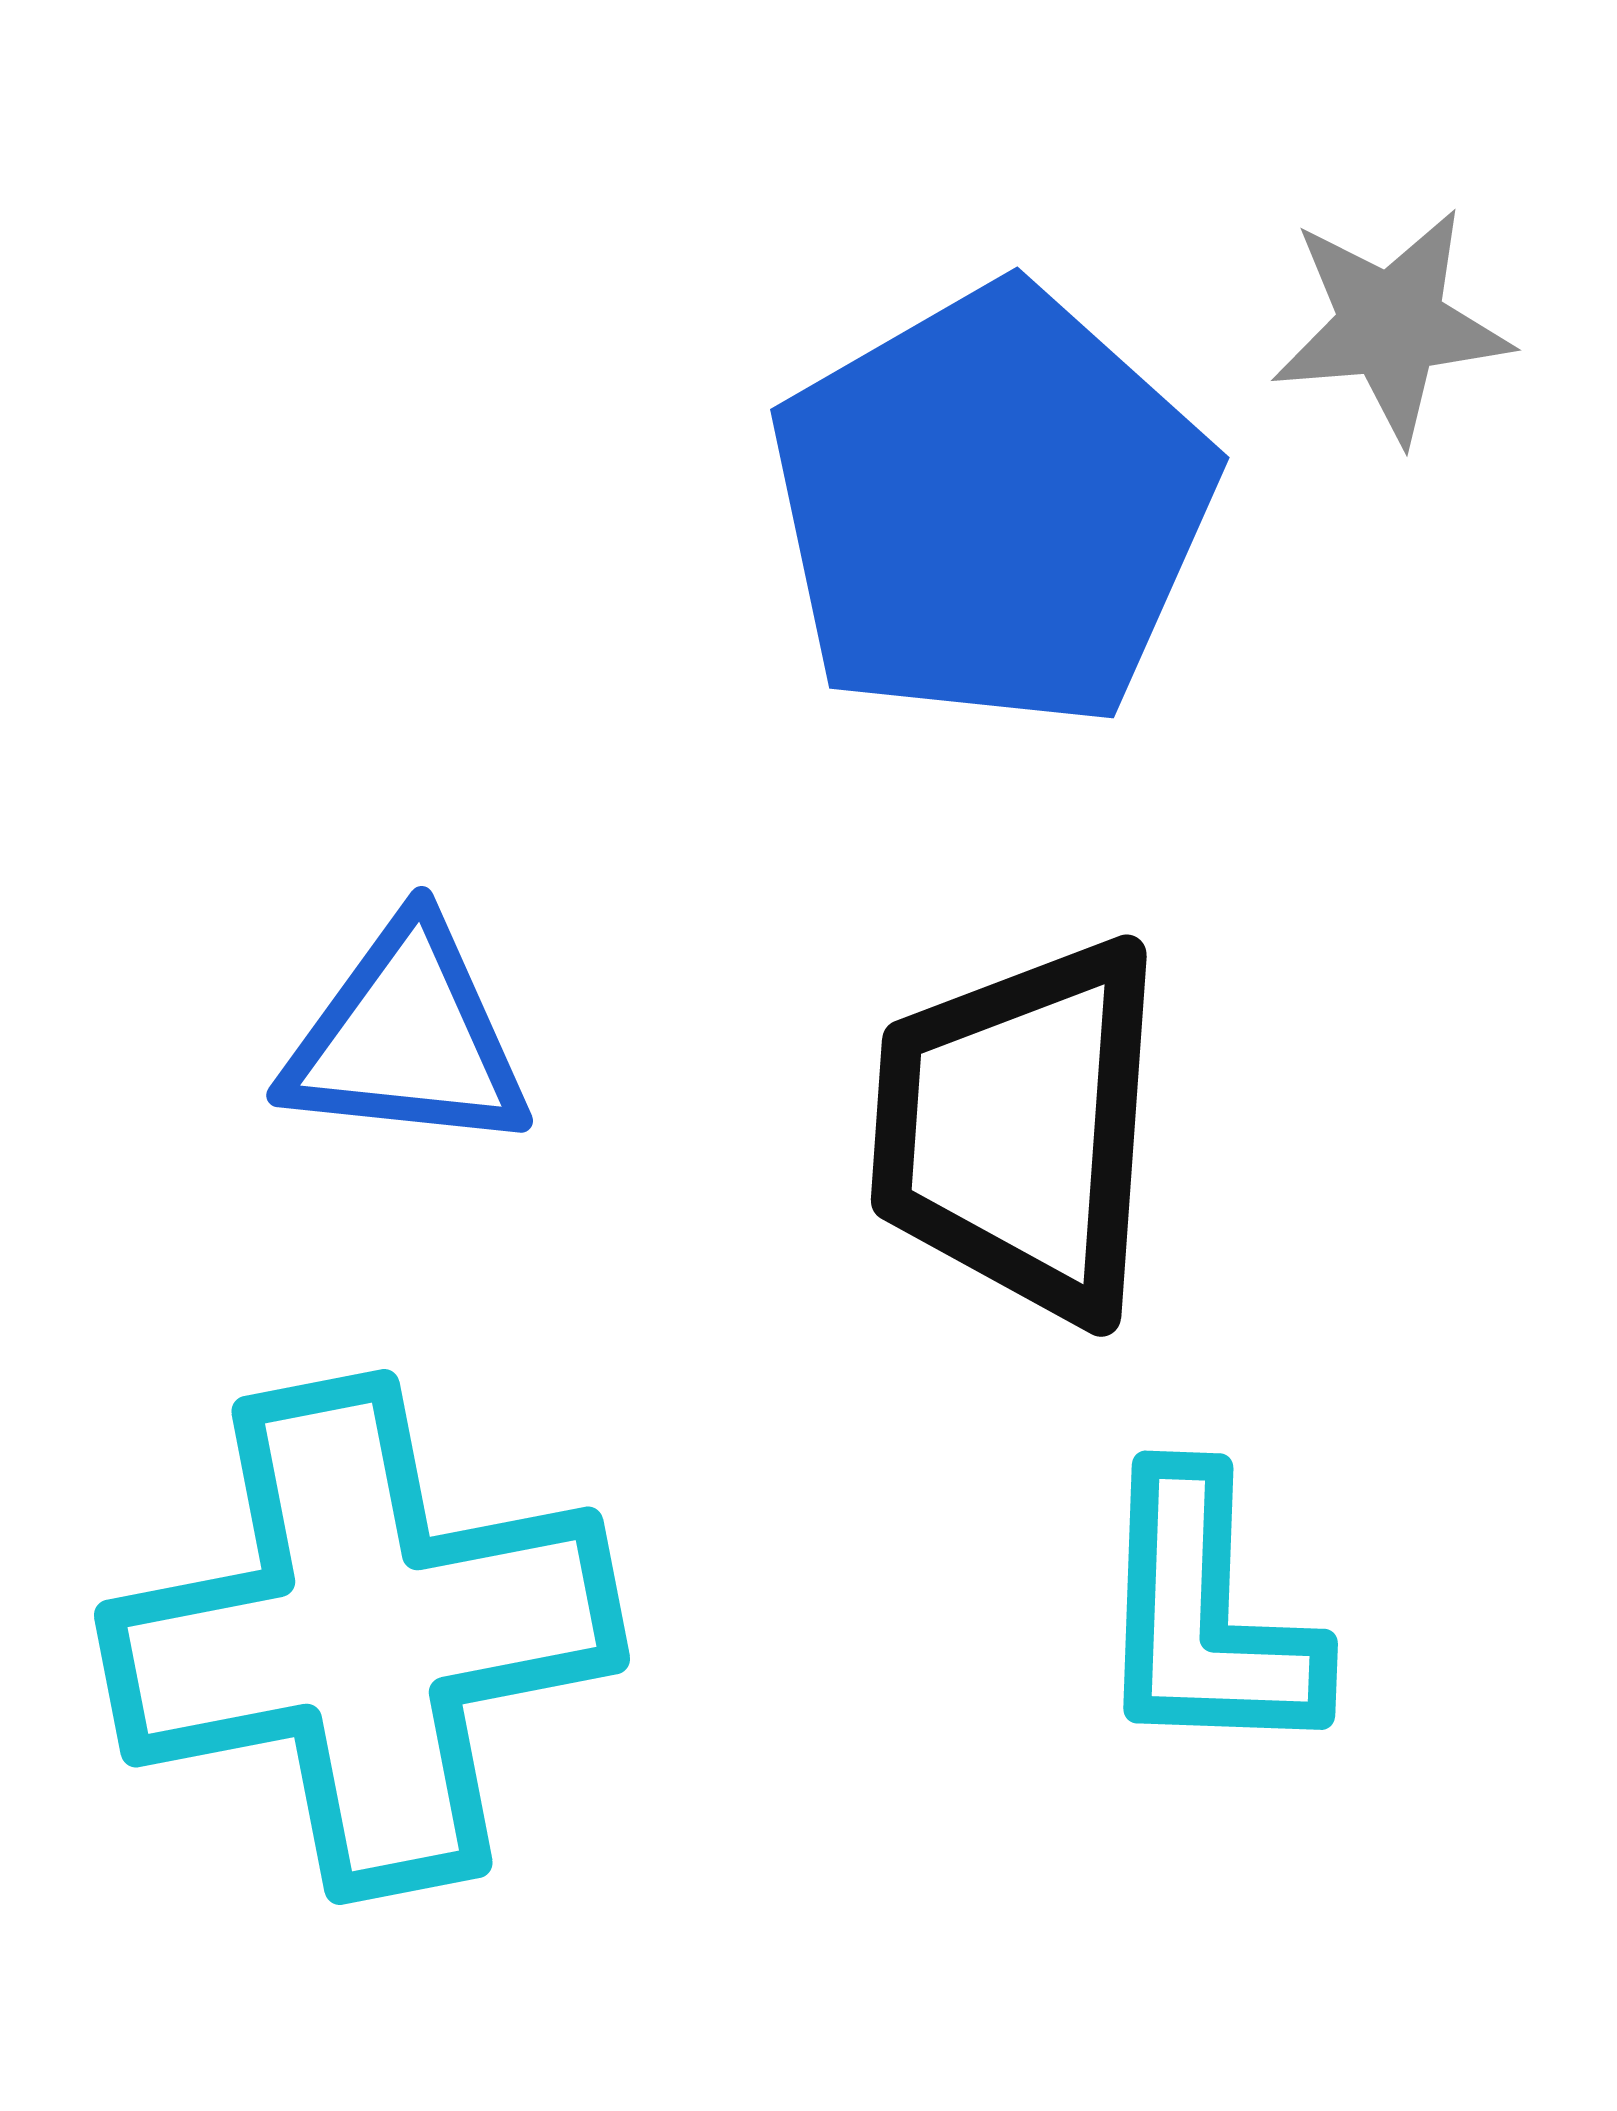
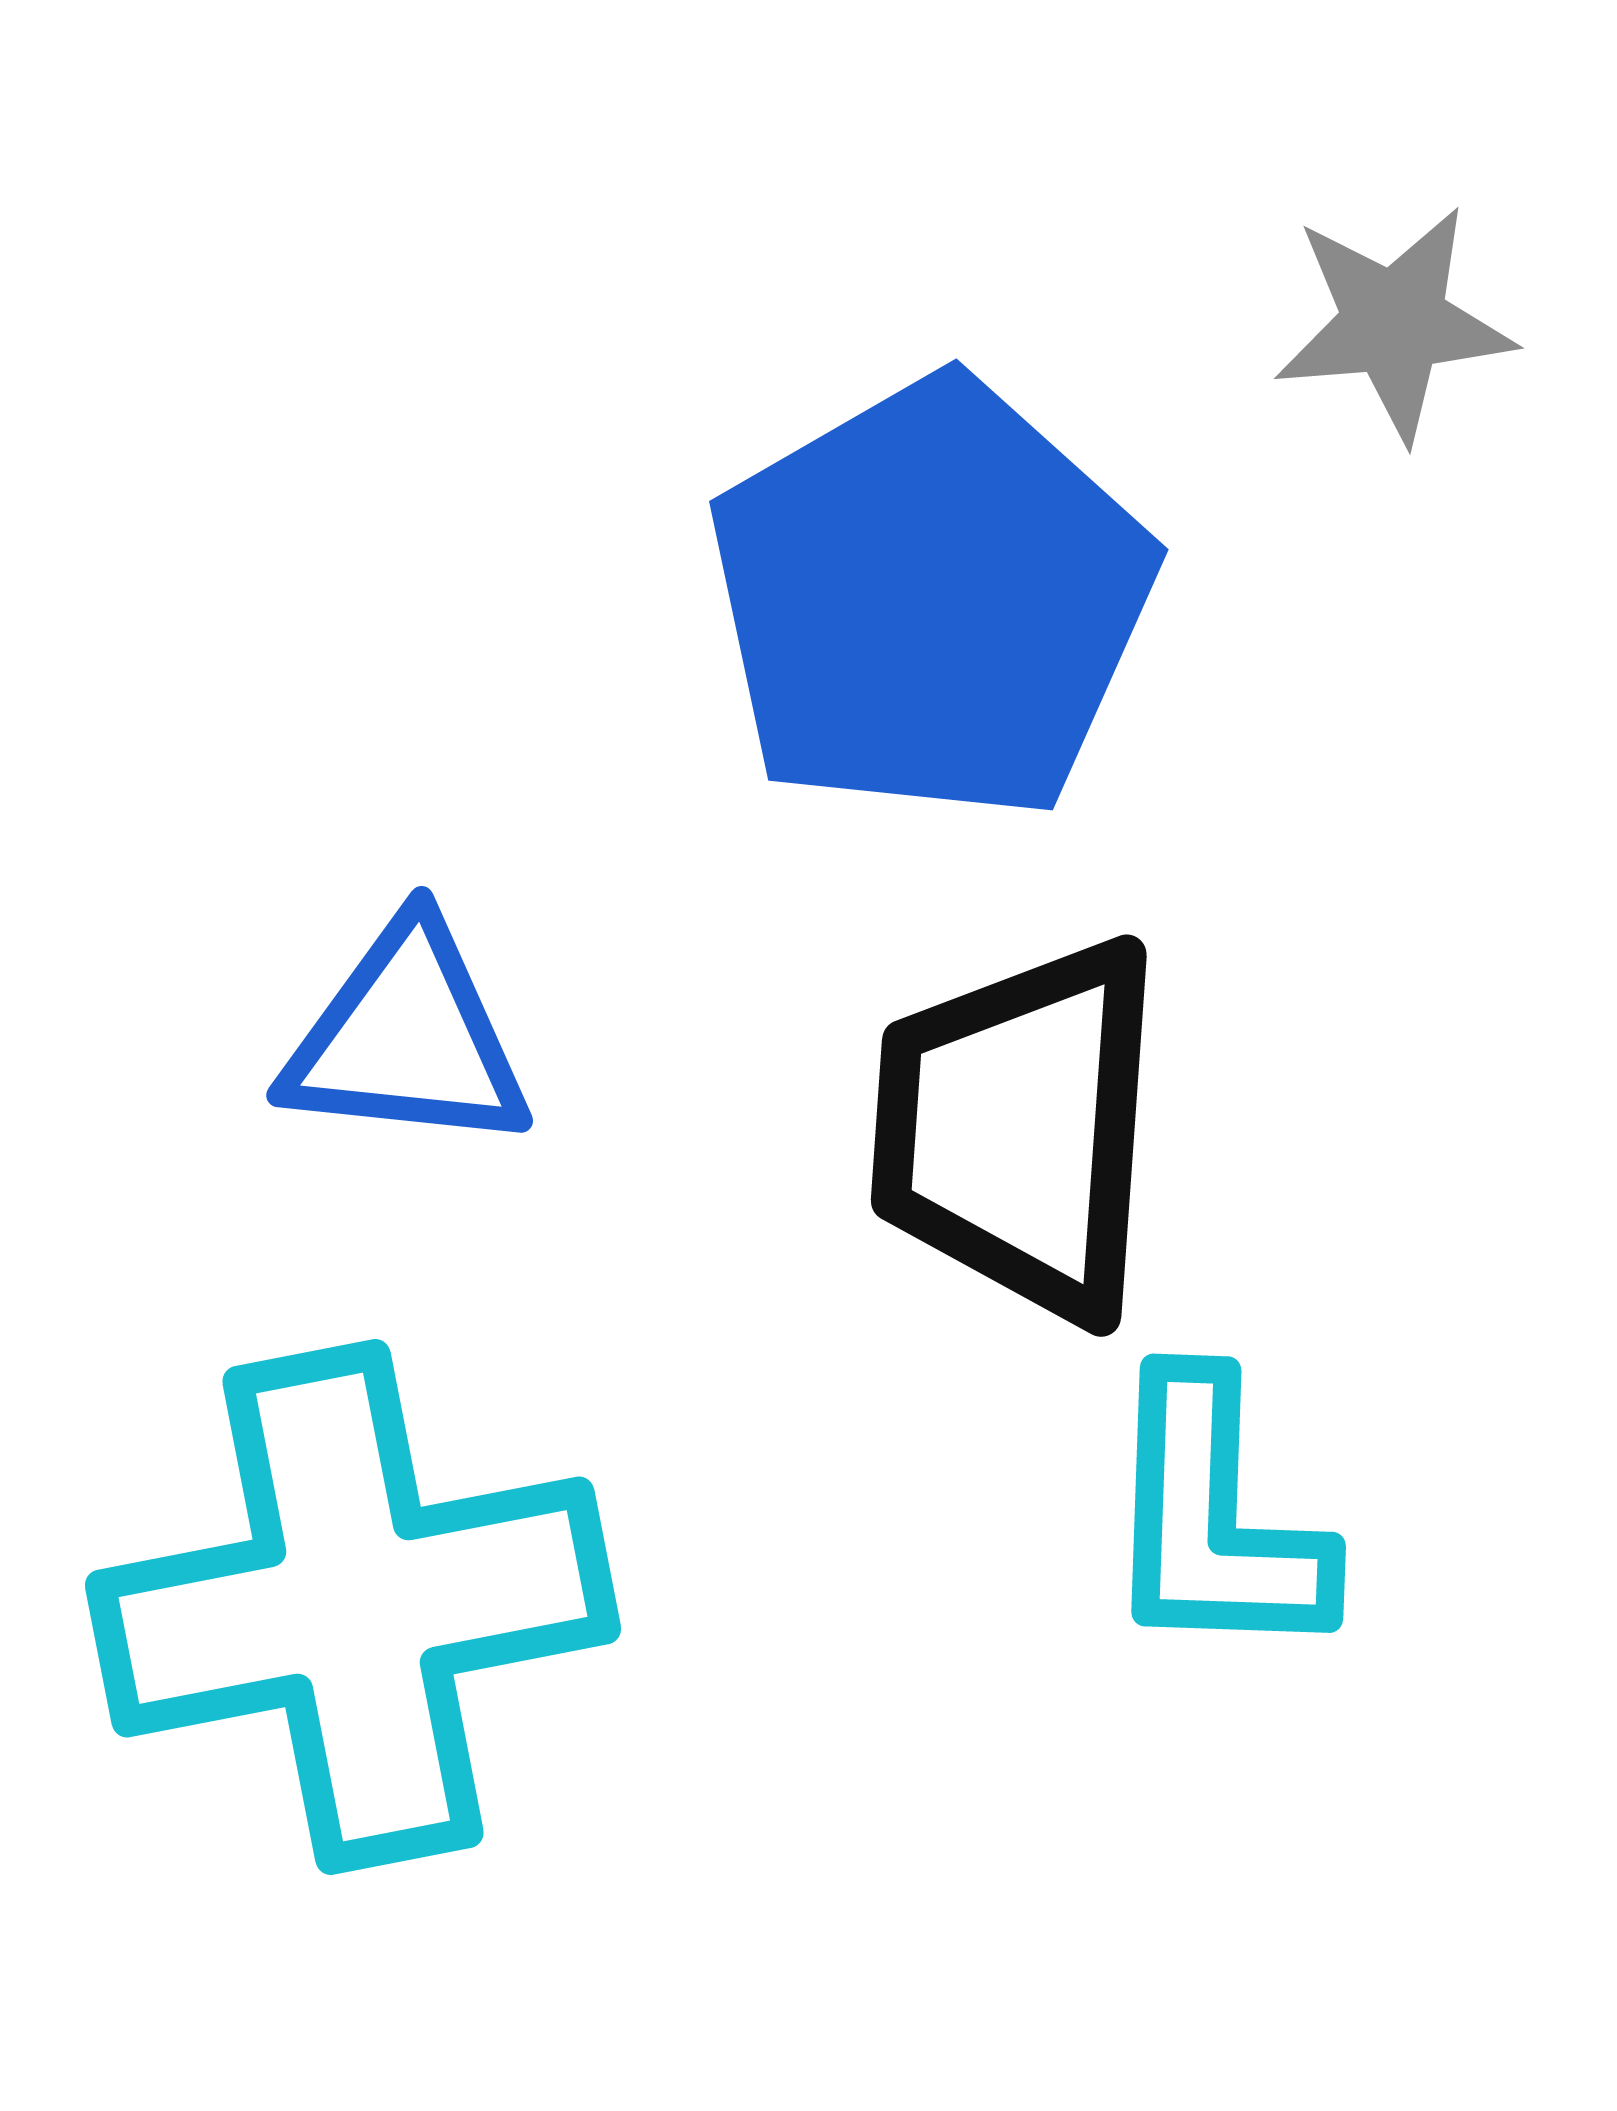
gray star: moved 3 px right, 2 px up
blue pentagon: moved 61 px left, 92 px down
cyan L-shape: moved 8 px right, 97 px up
cyan cross: moved 9 px left, 30 px up
